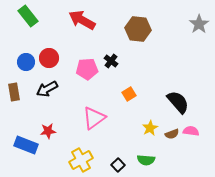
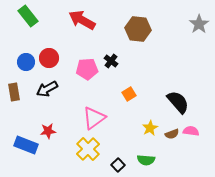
yellow cross: moved 7 px right, 11 px up; rotated 15 degrees counterclockwise
